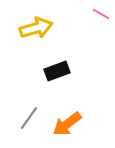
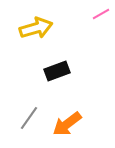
pink line: rotated 60 degrees counterclockwise
